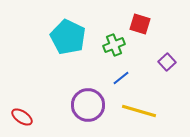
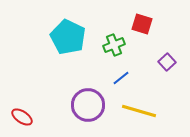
red square: moved 2 px right
